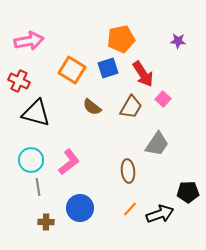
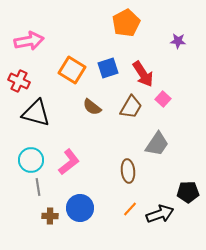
orange pentagon: moved 5 px right, 16 px up; rotated 16 degrees counterclockwise
brown cross: moved 4 px right, 6 px up
